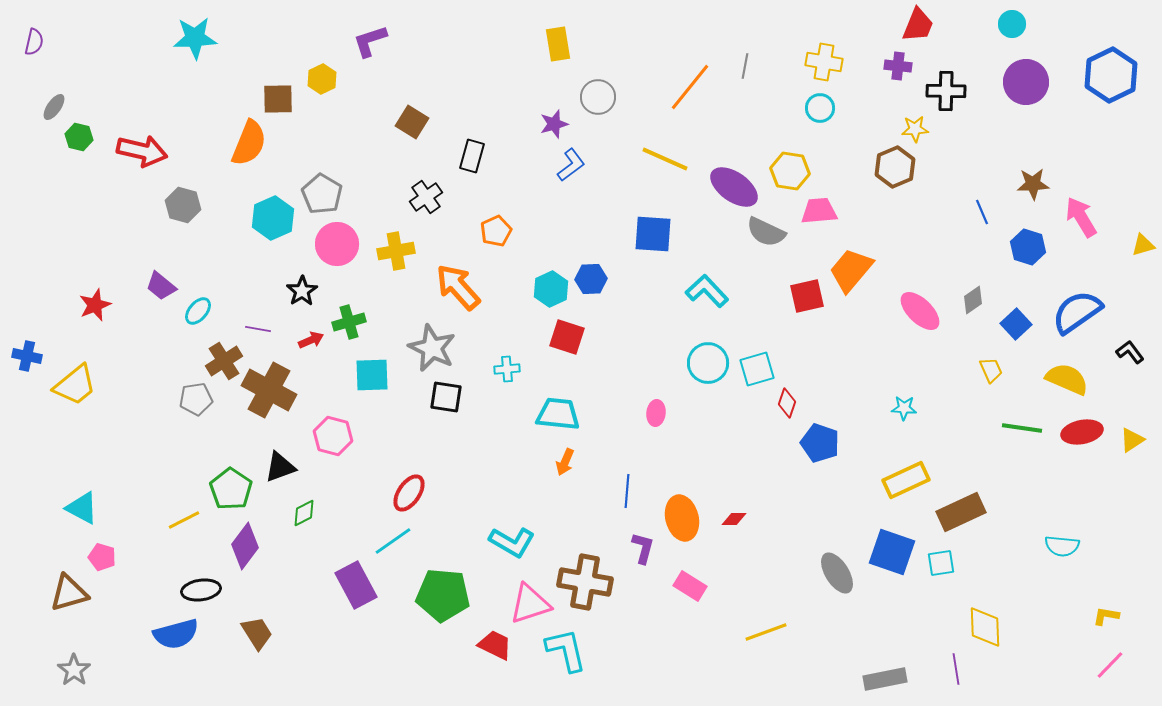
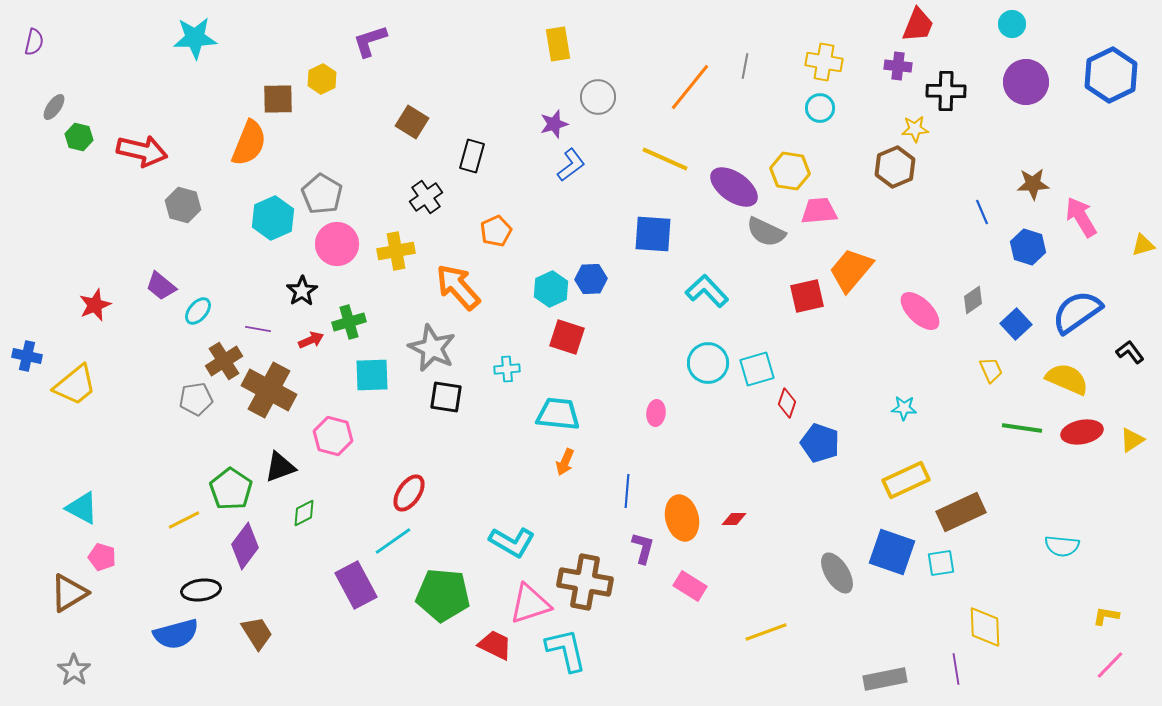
brown triangle at (69, 593): rotated 15 degrees counterclockwise
